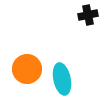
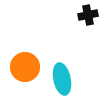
orange circle: moved 2 px left, 2 px up
